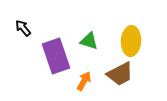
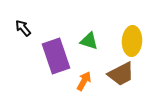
yellow ellipse: moved 1 px right
brown trapezoid: moved 1 px right
